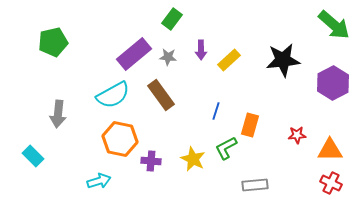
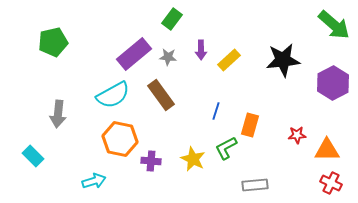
orange triangle: moved 3 px left
cyan arrow: moved 5 px left
